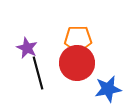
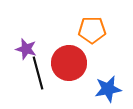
orange pentagon: moved 14 px right, 9 px up
purple star: moved 1 px left, 1 px down; rotated 10 degrees counterclockwise
red circle: moved 8 px left
